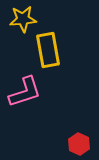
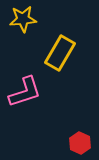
yellow rectangle: moved 12 px right, 3 px down; rotated 40 degrees clockwise
red hexagon: moved 1 px right, 1 px up
